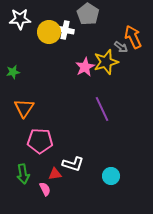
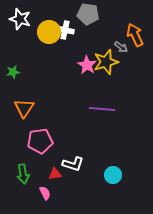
gray pentagon: rotated 25 degrees counterclockwise
white star: rotated 20 degrees clockwise
orange arrow: moved 2 px right, 2 px up
pink star: moved 2 px right, 2 px up; rotated 12 degrees counterclockwise
purple line: rotated 60 degrees counterclockwise
pink pentagon: rotated 10 degrees counterclockwise
cyan circle: moved 2 px right, 1 px up
pink semicircle: moved 4 px down
